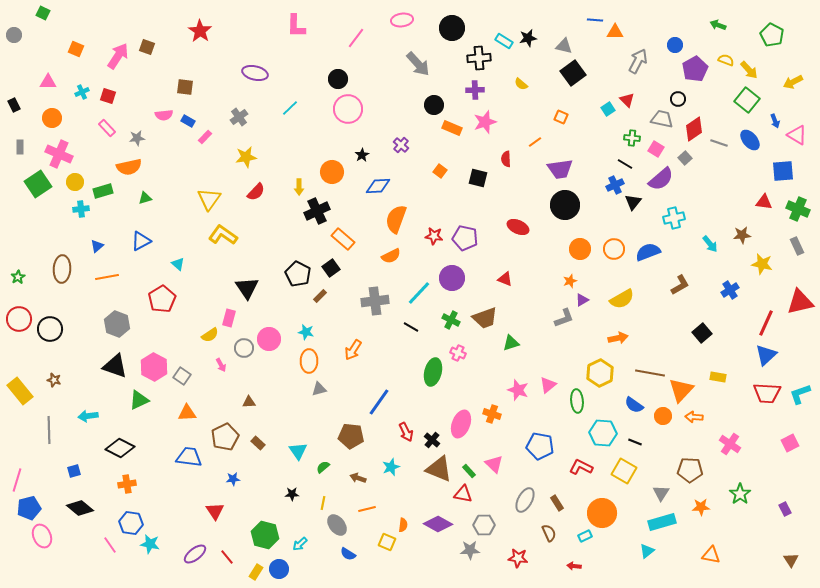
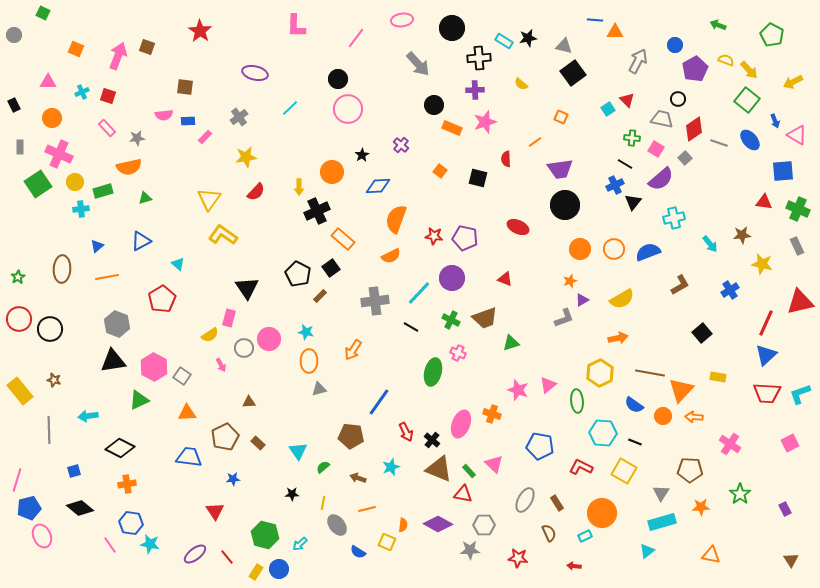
pink arrow at (118, 56): rotated 12 degrees counterclockwise
blue rectangle at (188, 121): rotated 32 degrees counterclockwise
black triangle at (115, 366): moved 2 px left, 5 px up; rotated 28 degrees counterclockwise
blue semicircle at (348, 554): moved 10 px right, 2 px up
